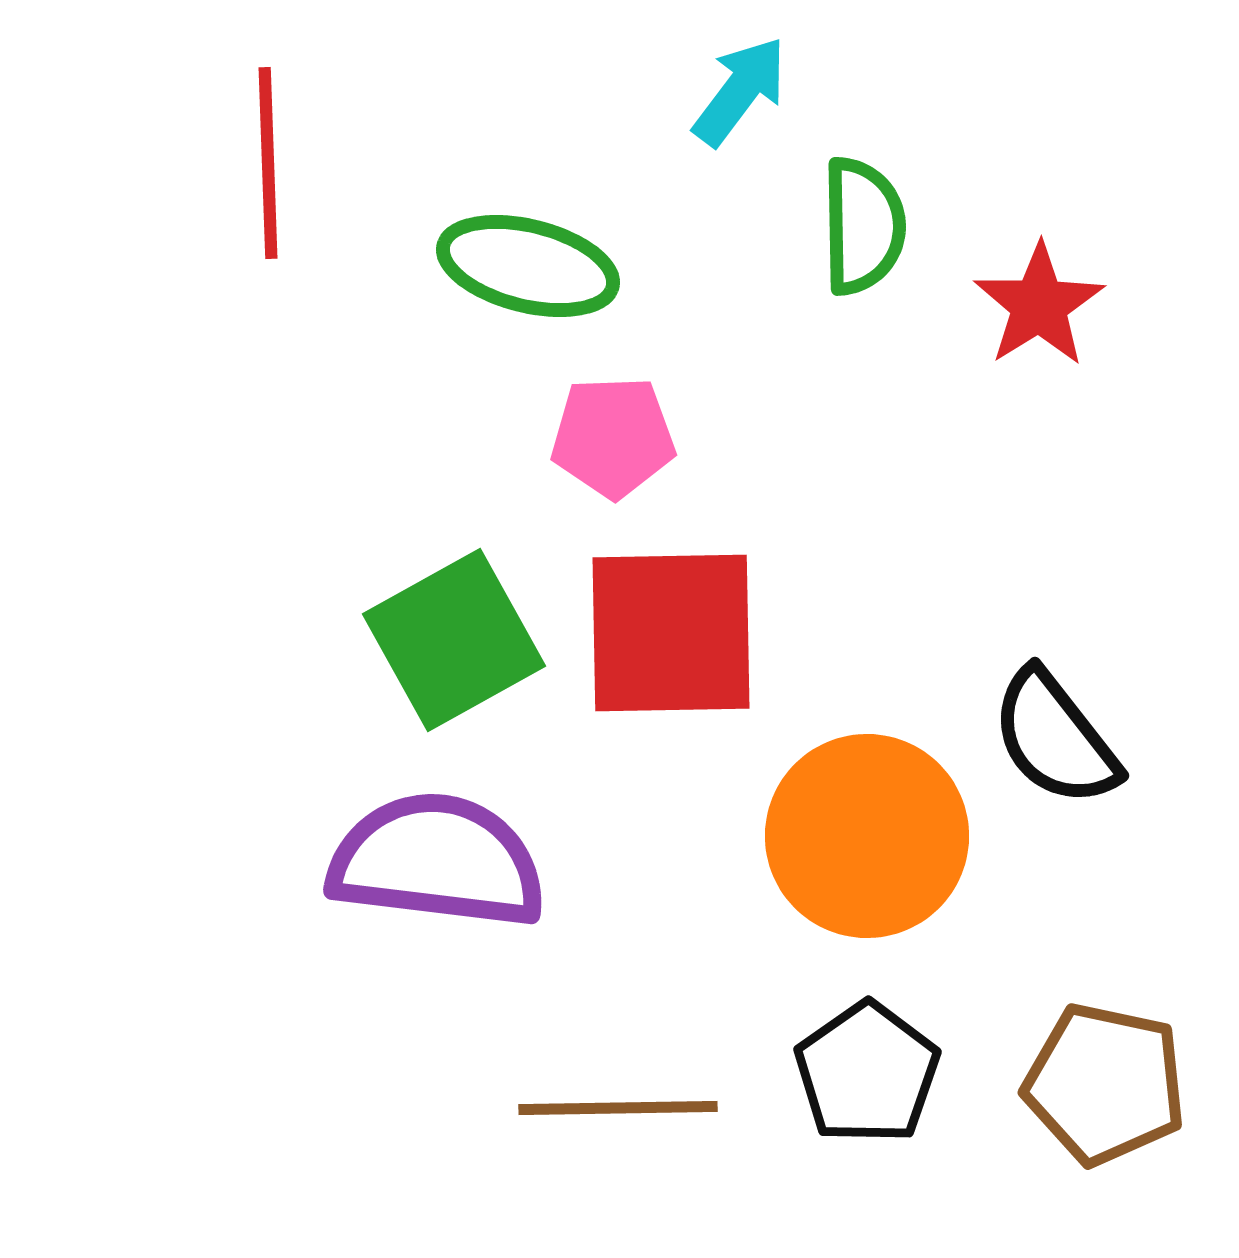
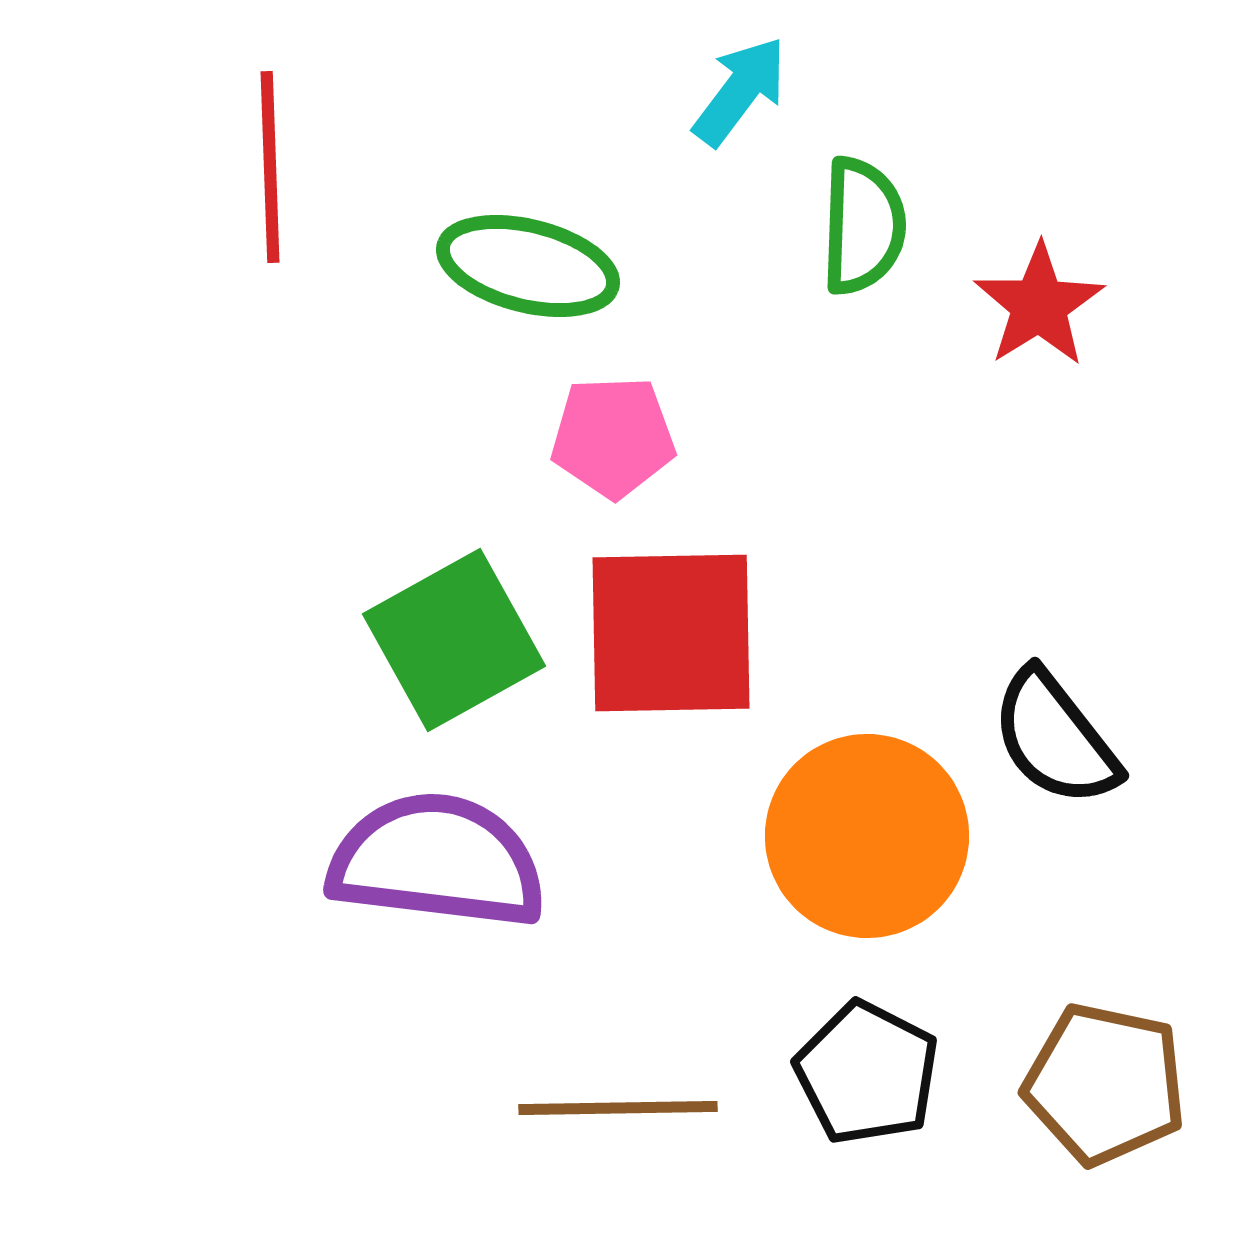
red line: moved 2 px right, 4 px down
green semicircle: rotated 3 degrees clockwise
black pentagon: rotated 10 degrees counterclockwise
